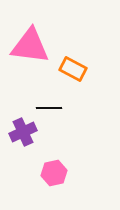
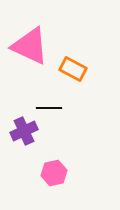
pink triangle: rotated 18 degrees clockwise
purple cross: moved 1 px right, 1 px up
